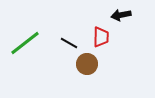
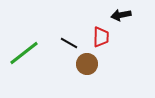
green line: moved 1 px left, 10 px down
